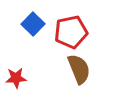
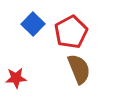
red pentagon: rotated 16 degrees counterclockwise
